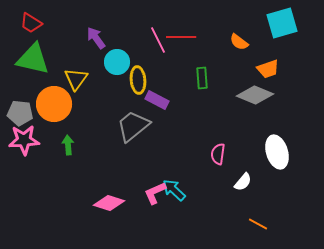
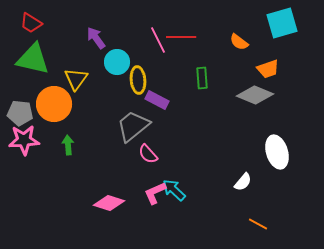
pink semicircle: moved 70 px left; rotated 50 degrees counterclockwise
